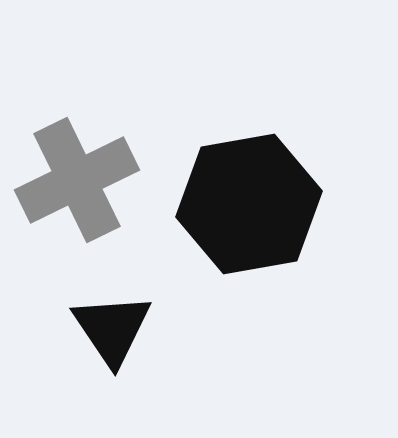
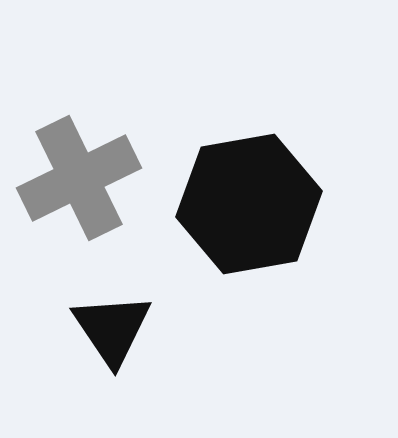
gray cross: moved 2 px right, 2 px up
